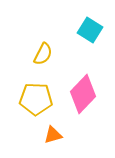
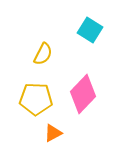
orange triangle: moved 2 px up; rotated 12 degrees counterclockwise
